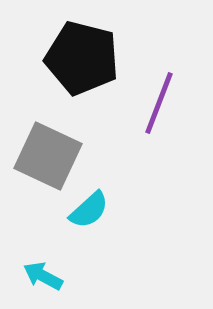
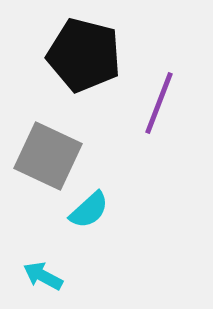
black pentagon: moved 2 px right, 3 px up
